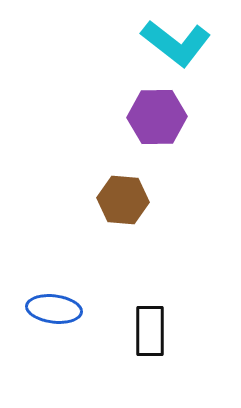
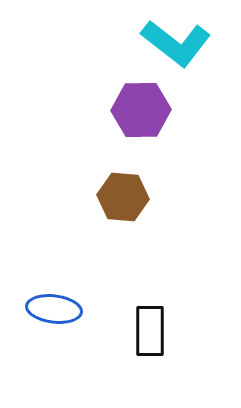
purple hexagon: moved 16 px left, 7 px up
brown hexagon: moved 3 px up
